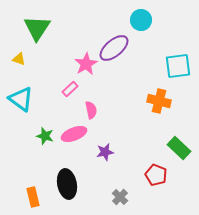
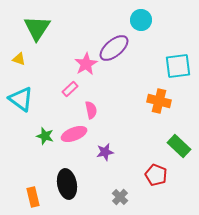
green rectangle: moved 2 px up
